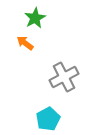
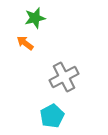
green star: rotated 15 degrees clockwise
cyan pentagon: moved 4 px right, 3 px up
